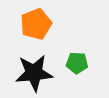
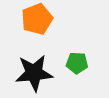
orange pentagon: moved 1 px right, 5 px up
